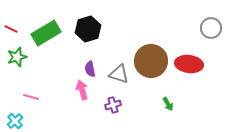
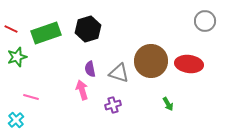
gray circle: moved 6 px left, 7 px up
green rectangle: rotated 12 degrees clockwise
gray triangle: moved 1 px up
cyan cross: moved 1 px right, 1 px up
